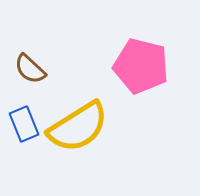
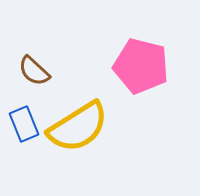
brown semicircle: moved 4 px right, 2 px down
